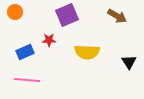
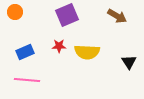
red star: moved 10 px right, 6 px down
